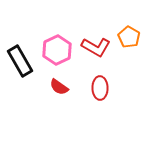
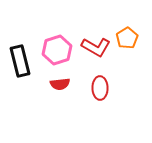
orange pentagon: moved 2 px left, 1 px down; rotated 10 degrees clockwise
pink hexagon: rotated 8 degrees clockwise
black rectangle: rotated 16 degrees clockwise
red semicircle: moved 1 px right, 3 px up; rotated 42 degrees counterclockwise
